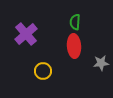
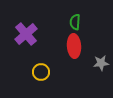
yellow circle: moved 2 px left, 1 px down
